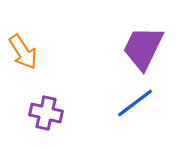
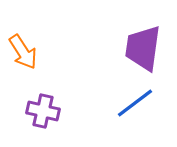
purple trapezoid: rotated 18 degrees counterclockwise
purple cross: moved 3 px left, 2 px up
